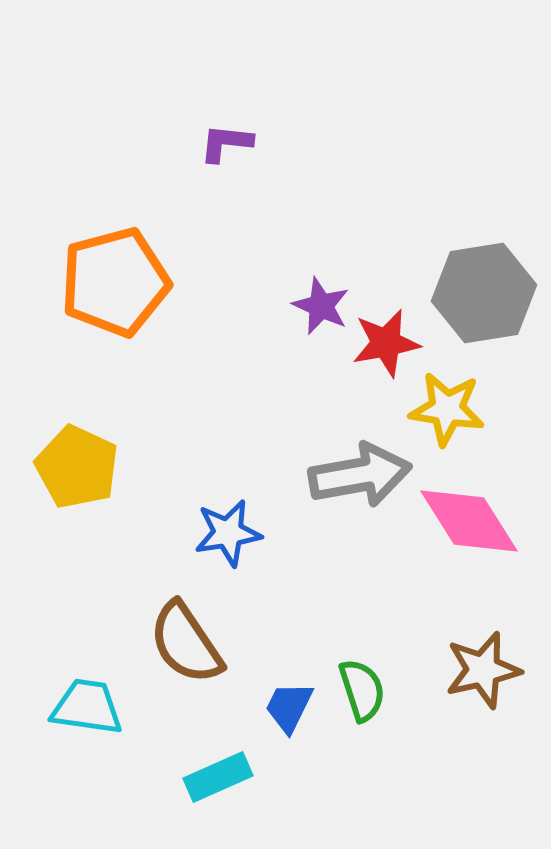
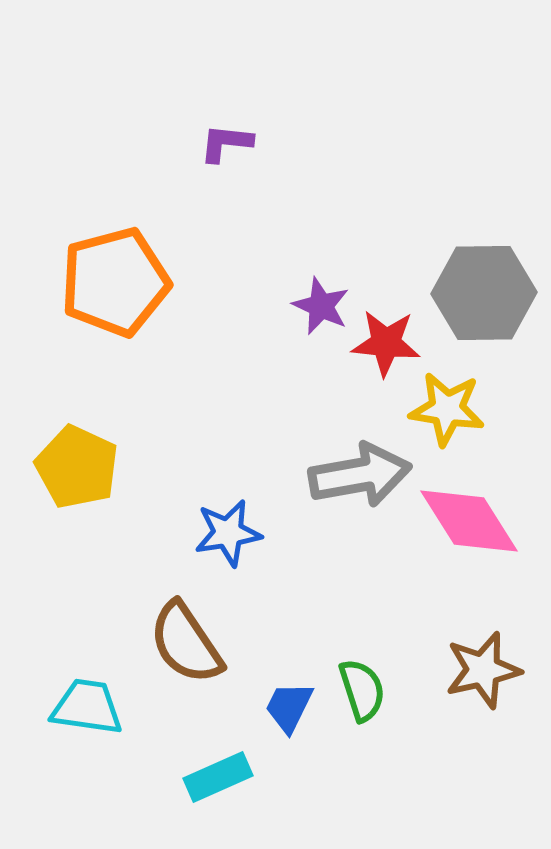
gray hexagon: rotated 8 degrees clockwise
red star: rotated 16 degrees clockwise
